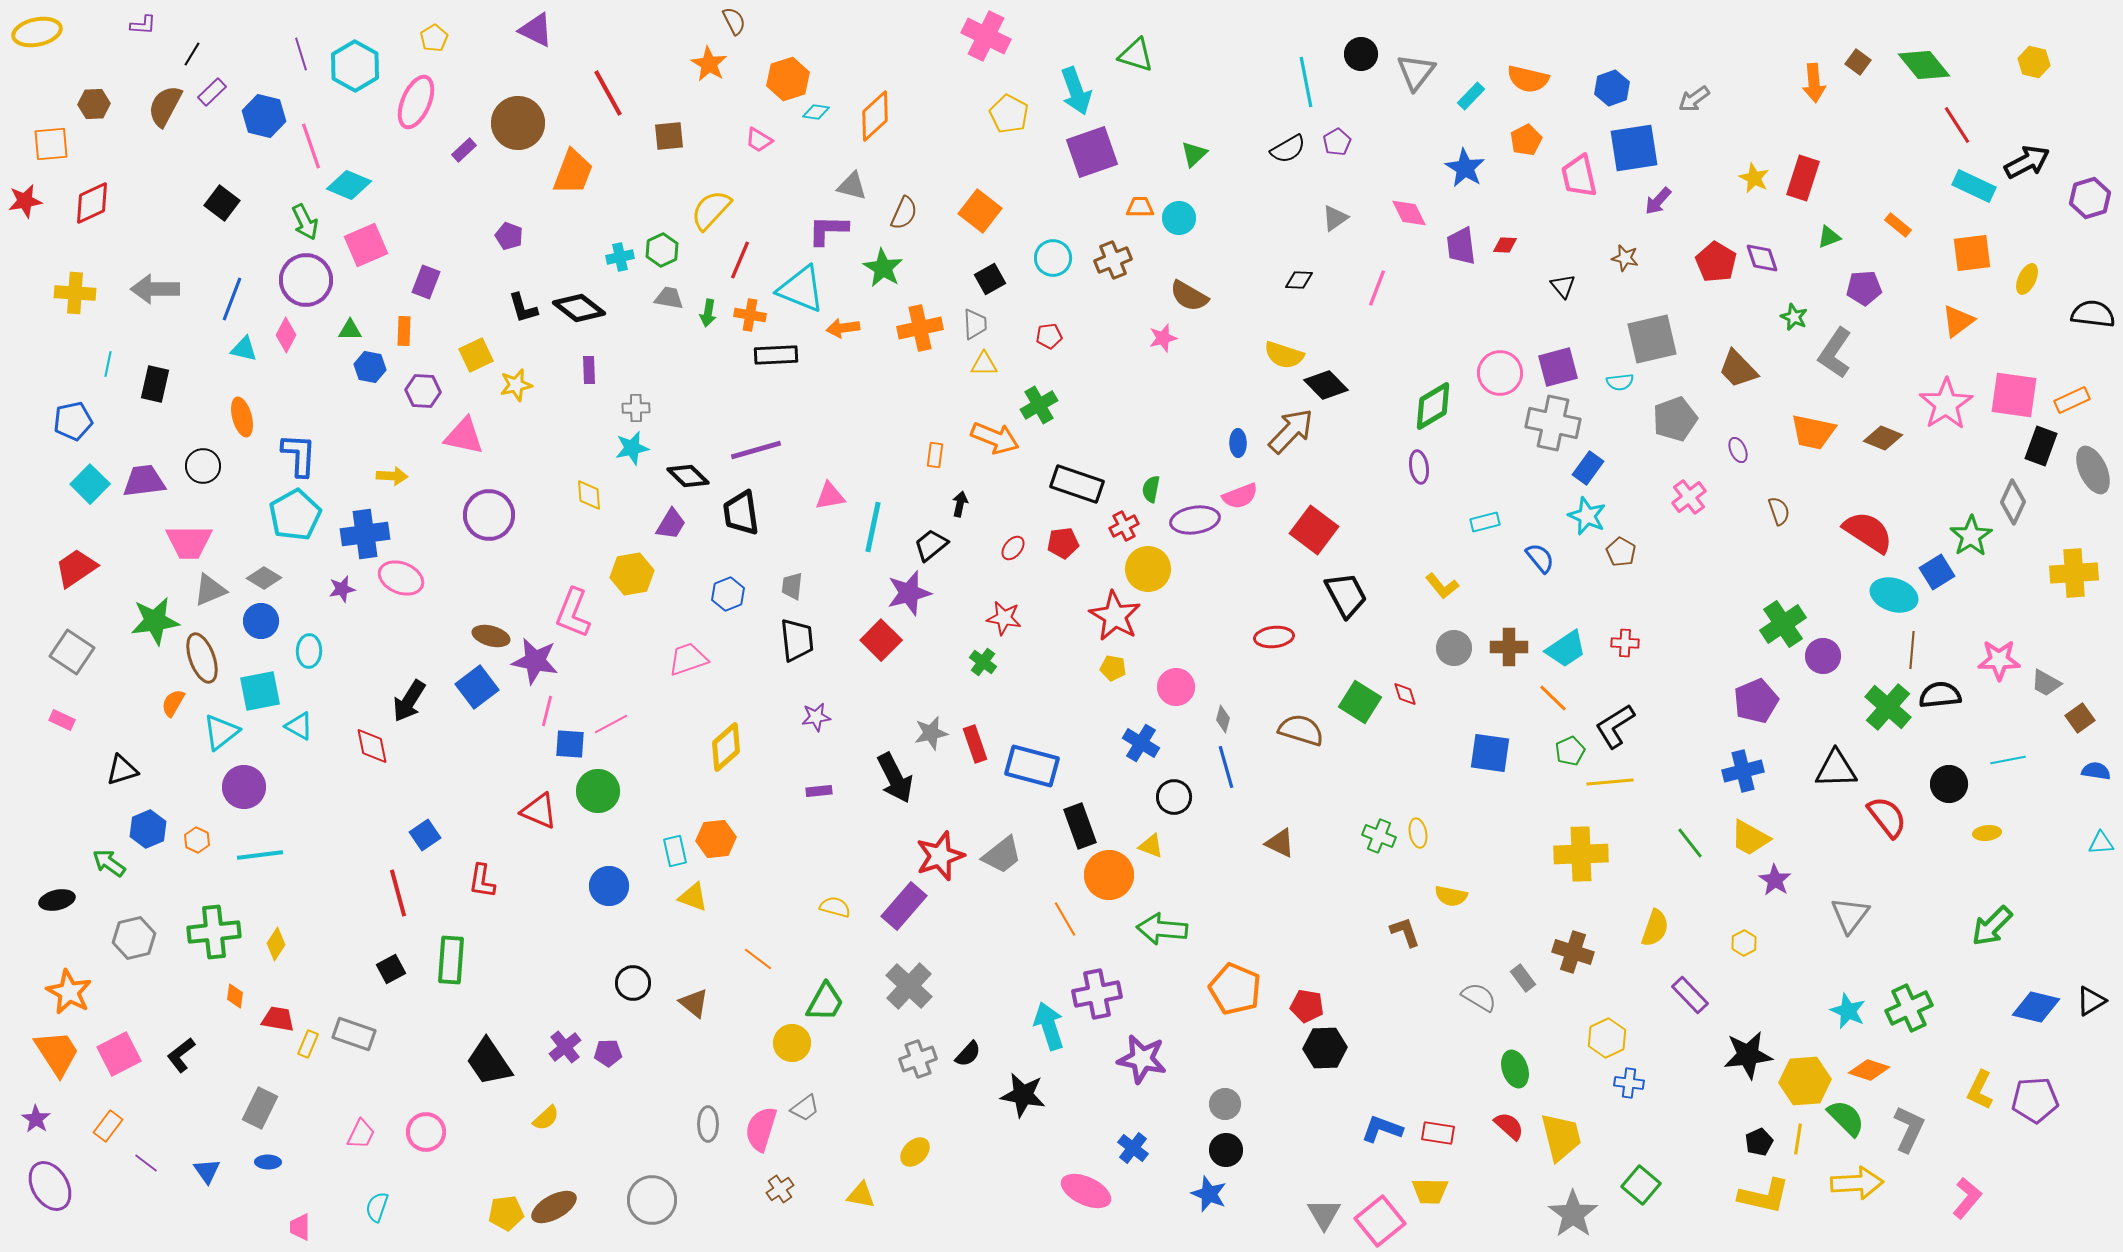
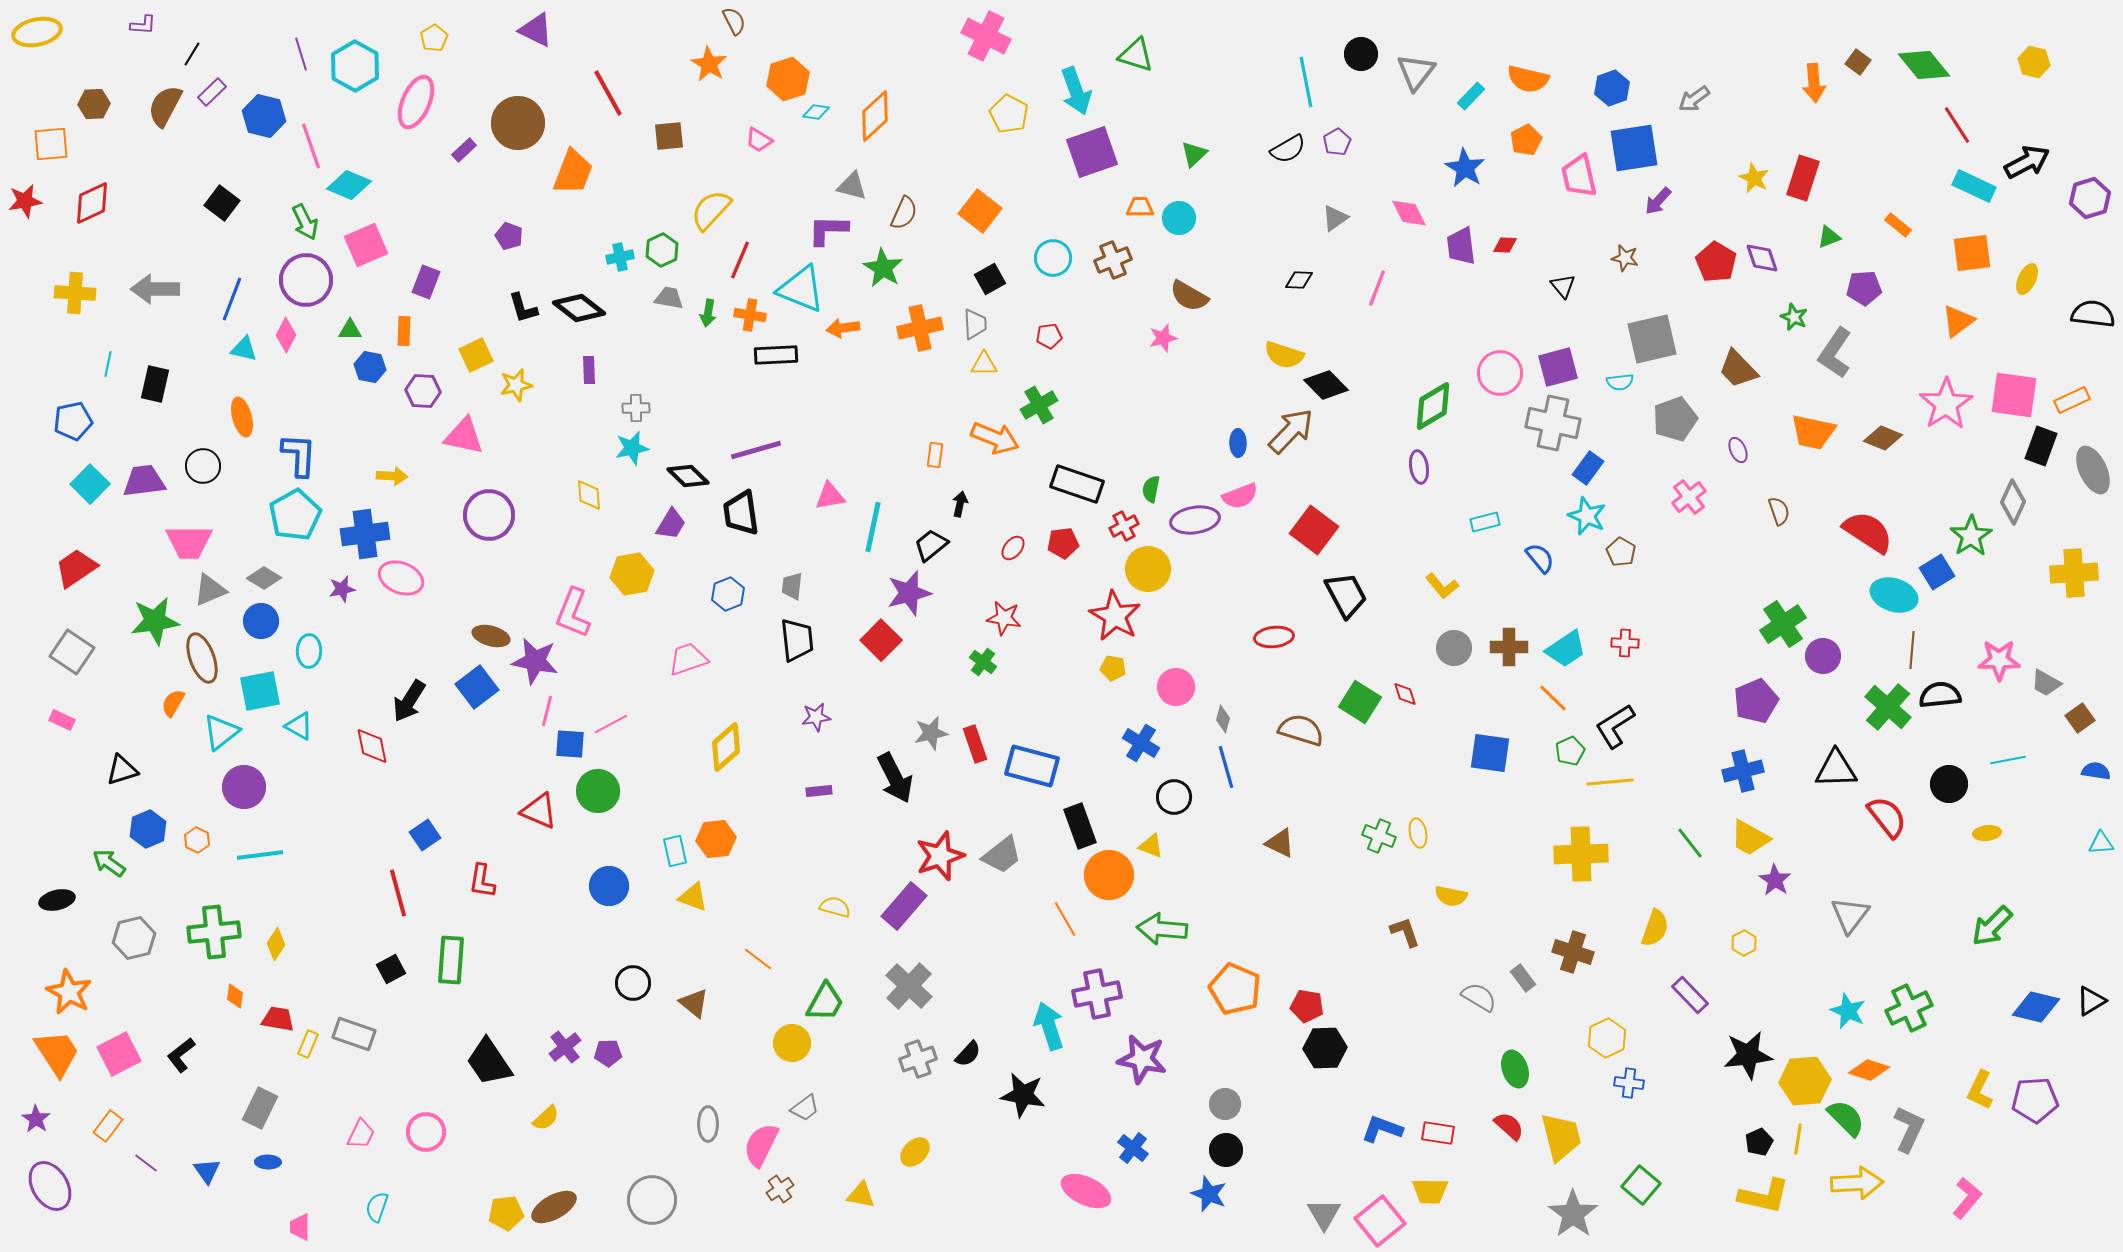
pink semicircle at (761, 1129): moved 16 px down; rotated 9 degrees clockwise
